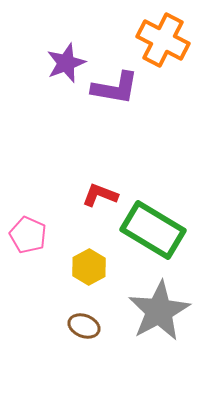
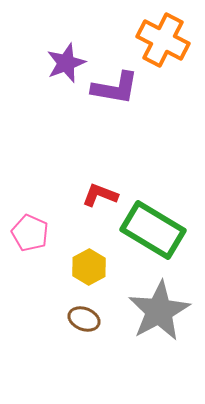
pink pentagon: moved 2 px right, 2 px up
brown ellipse: moved 7 px up
